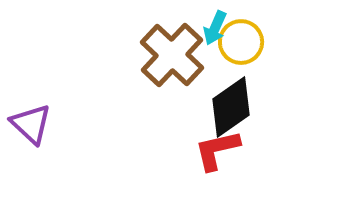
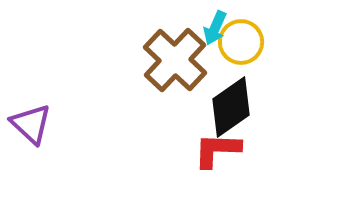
brown cross: moved 3 px right, 5 px down
red L-shape: rotated 15 degrees clockwise
